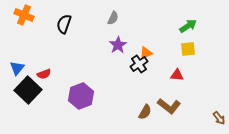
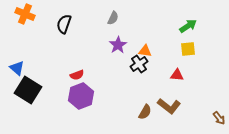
orange cross: moved 1 px right, 1 px up
orange triangle: moved 1 px left, 2 px up; rotated 32 degrees clockwise
blue triangle: rotated 28 degrees counterclockwise
red semicircle: moved 33 px right, 1 px down
black square: rotated 12 degrees counterclockwise
